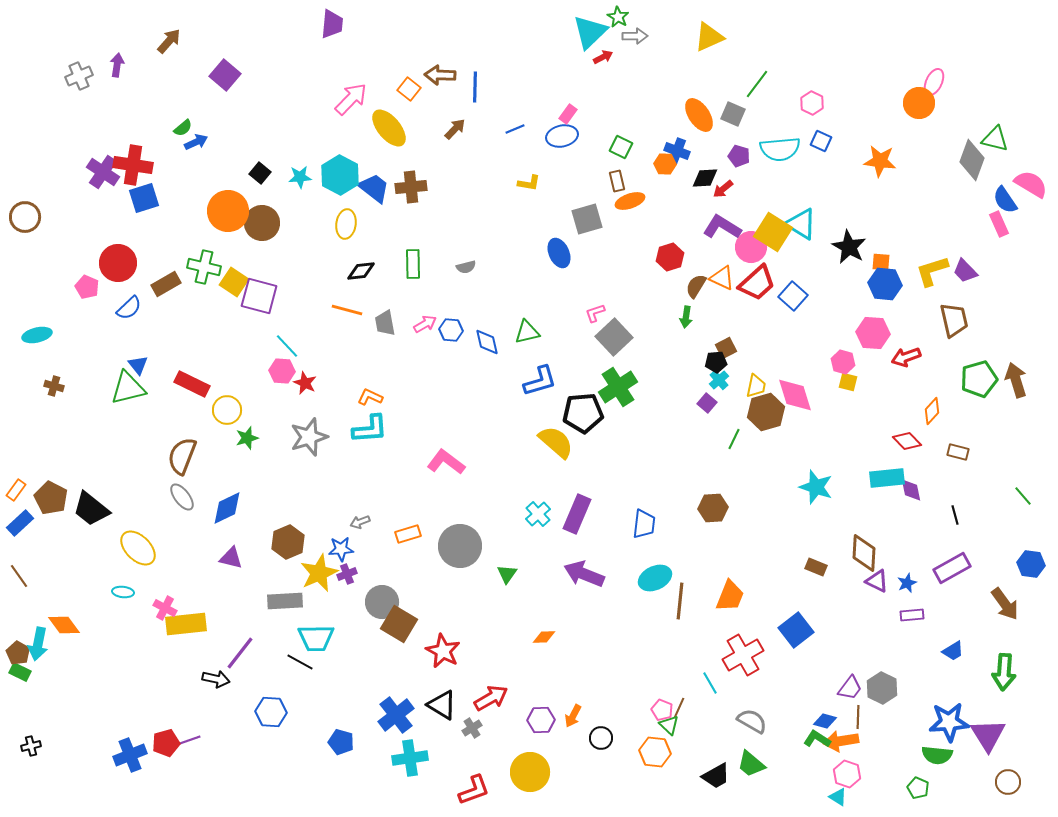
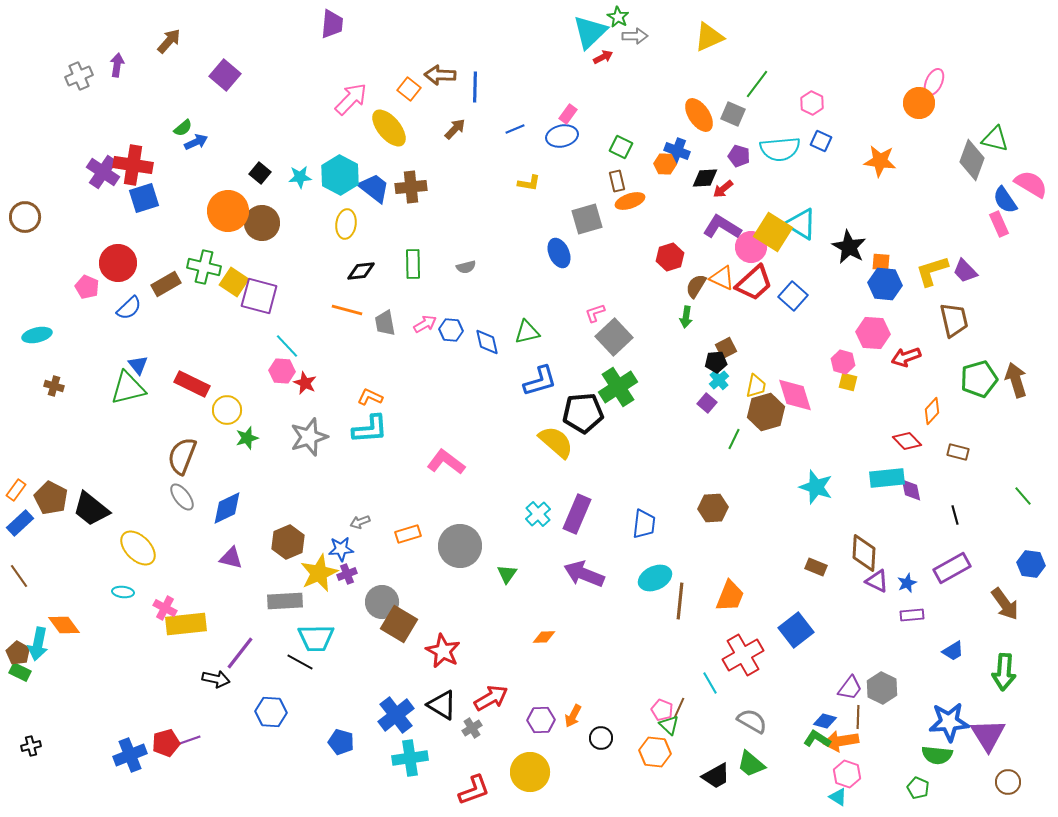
red trapezoid at (757, 283): moved 3 px left
